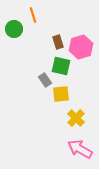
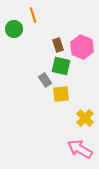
brown rectangle: moved 3 px down
pink hexagon: moved 1 px right; rotated 20 degrees counterclockwise
yellow cross: moved 9 px right
